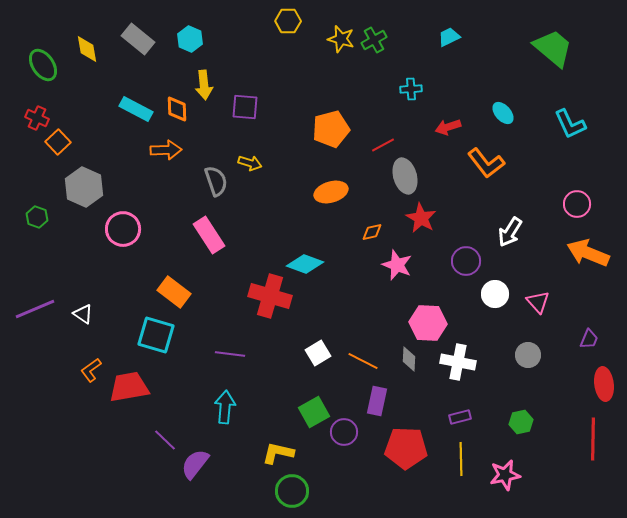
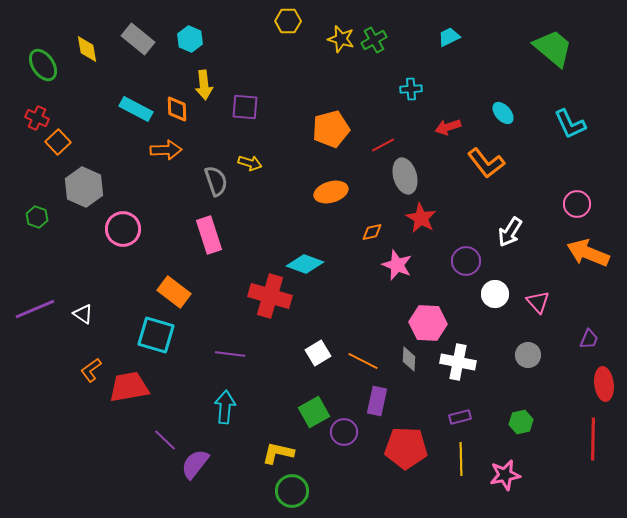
pink rectangle at (209, 235): rotated 15 degrees clockwise
